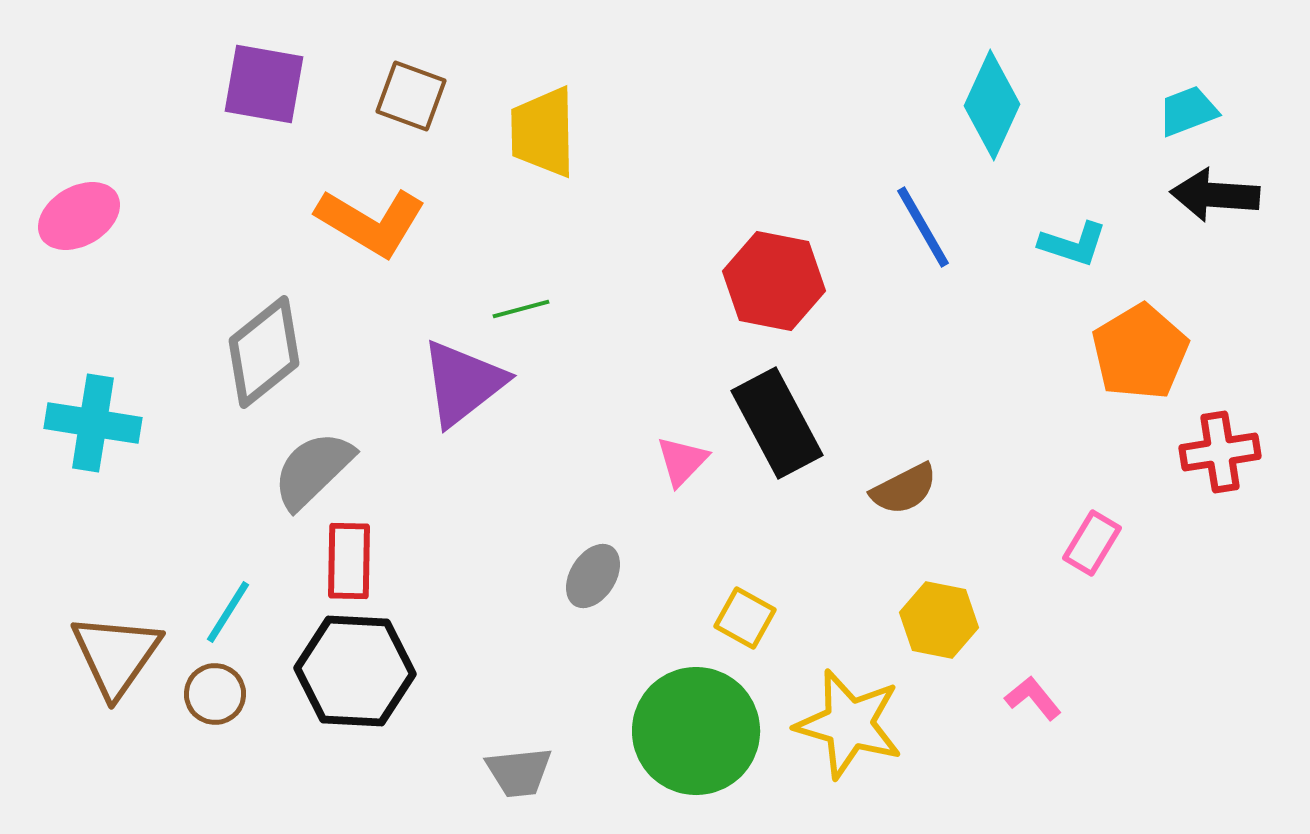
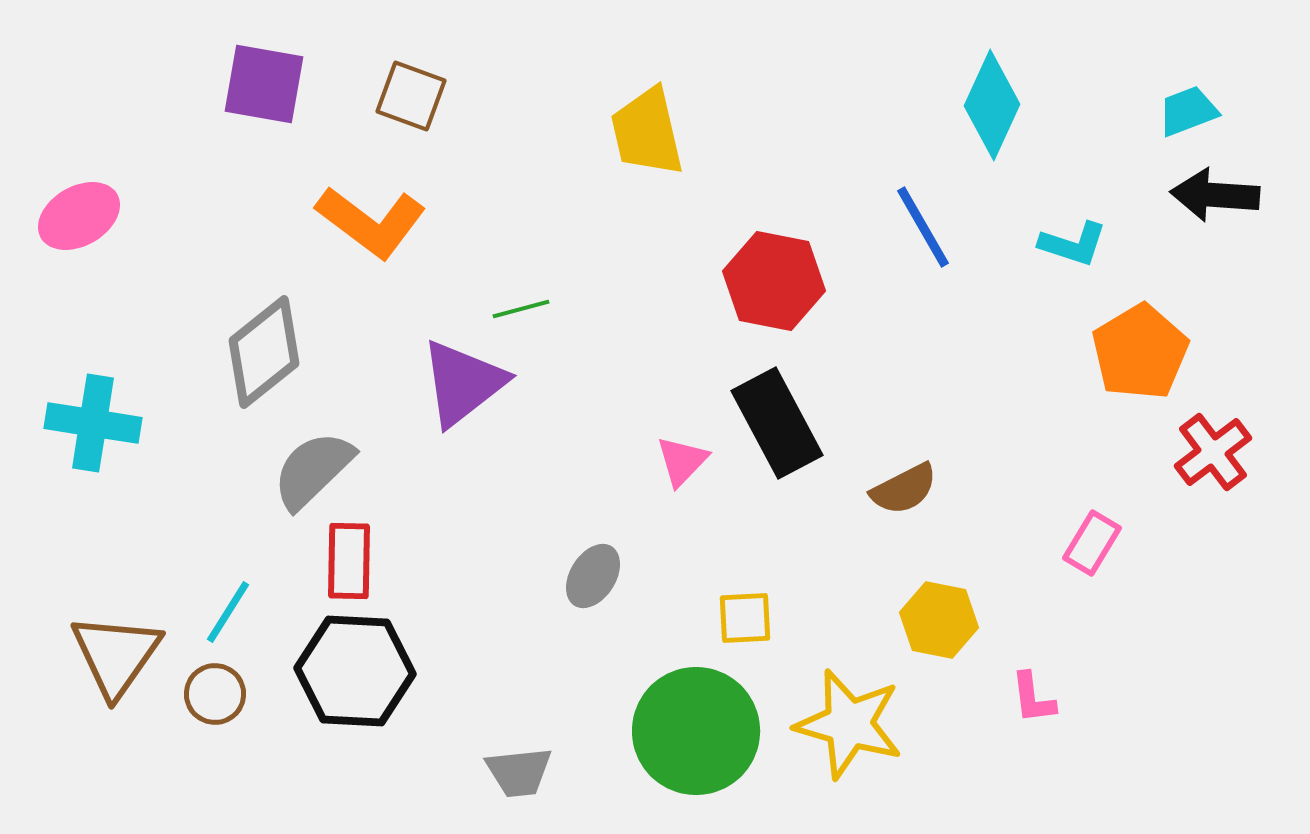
yellow trapezoid: moved 104 px right; rotated 12 degrees counterclockwise
orange L-shape: rotated 6 degrees clockwise
red cross: moved 7 px left; rotated 28 degrees counterclockwise
yellow square: rotated 32 degrees counterclockwise
pink L-shape: rotated 148 degrees counterclockwise
